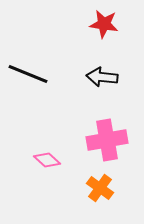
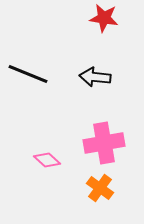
red star: moved 6 px up
black arrow: moved 7 px left
pink cross: moved 3 px left, 3 px down
